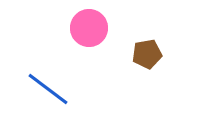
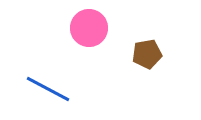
blue line: rotated 9 degrees counterclockwise
